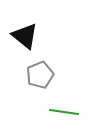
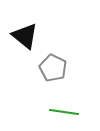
gray pentagon: moved 13 px right, 7 px up; rotated 24 degrees counterclockwise
